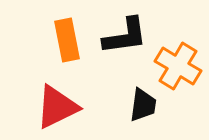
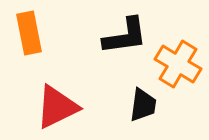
orange rectangle: moved 38 px left, 7 px up
orange cross: moved 2 px up
